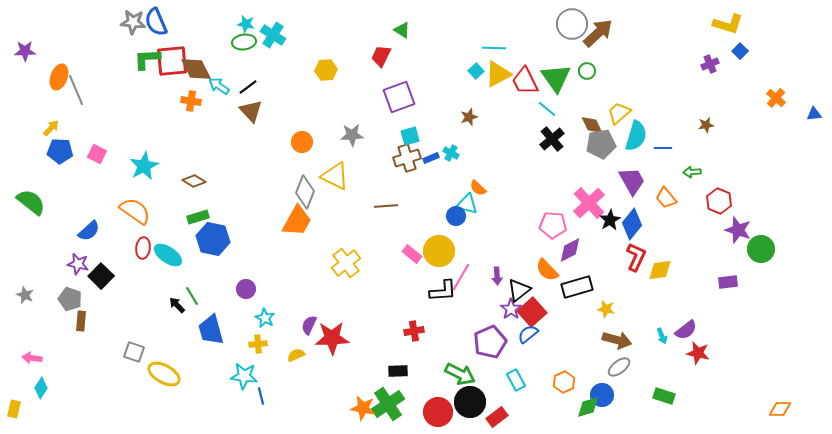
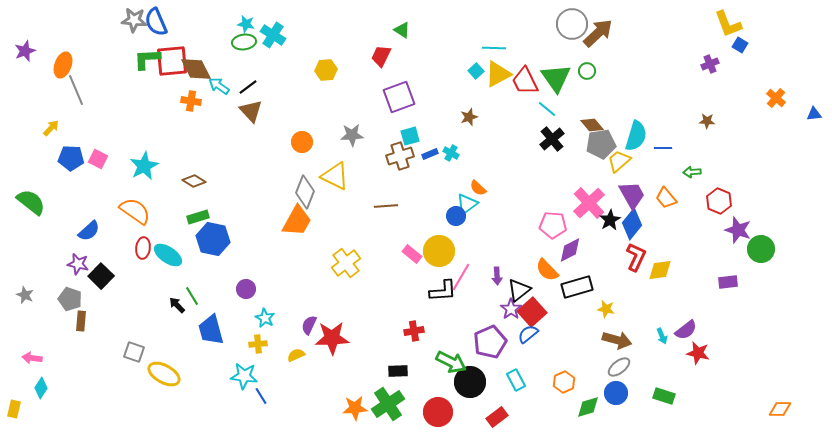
gray star at (133, 22): moved 1 px right, 2 px up
yellow L-shape at (728, 24): rotated 52 degrees clockwise
purple star at (25, 51): rotated 20 degrees counterclockwise
blue square at (740, 51): moved 6 px up; rotated 14 degrees counterclockwise
orange ellipse at (59, 77): moved 4 px right, 12 px up
yellow trapezoid at (619, 113): moved 48 px down
brown diamond at (592, 125): rotated 15 degrees counterclockwise
brown star at (706, 125): moved 1 px right, 4 px up; rotated 14 degrees clockwise
blue pentagon at (60, 151): moved 11 px right, 7 px down
pink square at (97, 154): moved 1 px right, 5 px down
brown cross at (407, 158): moved 7 px left, 2 px up
blue rectangle at (431, 158): moved 1 px left, 4 px up
purple trapezoid at (632, 181): moved 14 px down
cyan triangle at (467, 204): rotated 50 degrees counterclockwise
green arrow at (460, 374): moved 9 px left, 12 px up
blue circle at (602, 395): moved 14 px right, 2 px up
blue line at (261, 396): rotated 18 degrees counterclockwise
black circle at (470, 402): moved 20 px up
orange star at (363, 408): moved 8 px left; rotated 15 degrees counterclockwise
